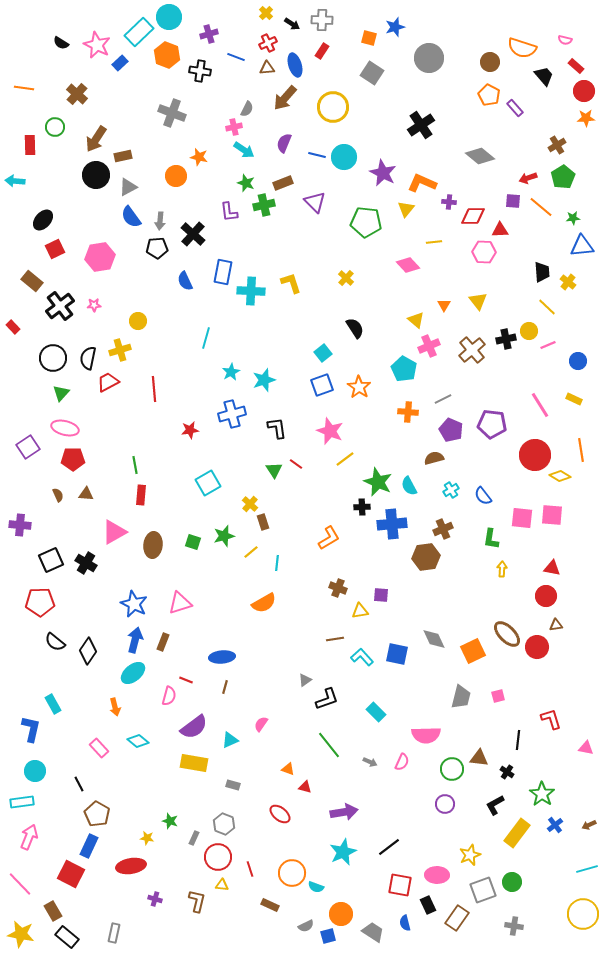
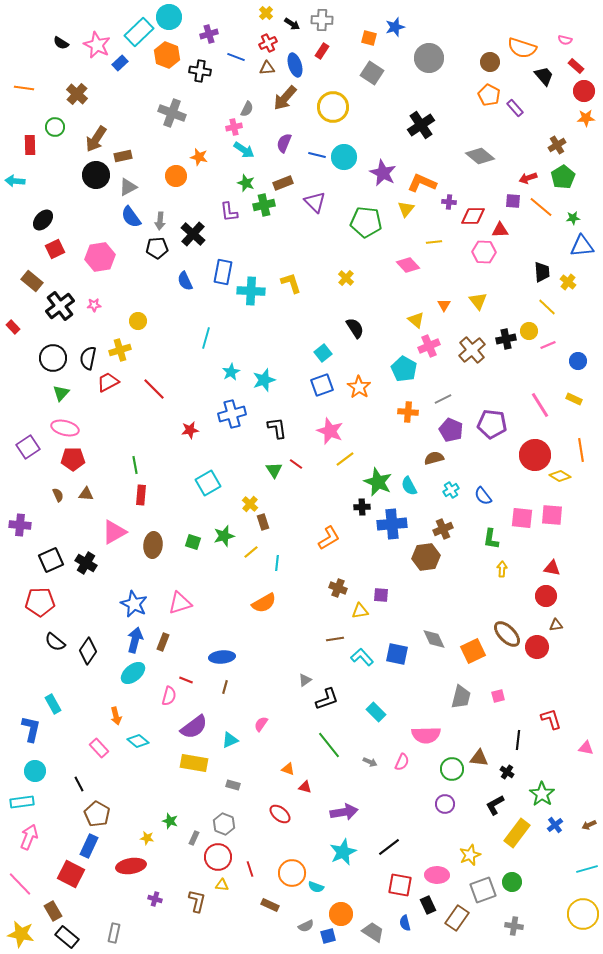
red line at (154, 389): rotated 40 degrees counterclockwise
orange arrow at (115, 707): moved 1 px right, 9 px down
